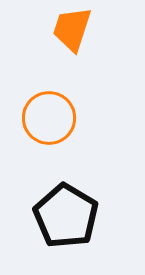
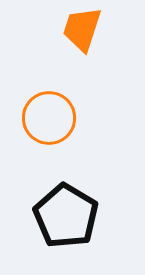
orange trapezoid: moved 10 px right
